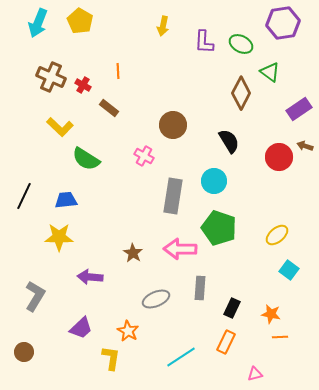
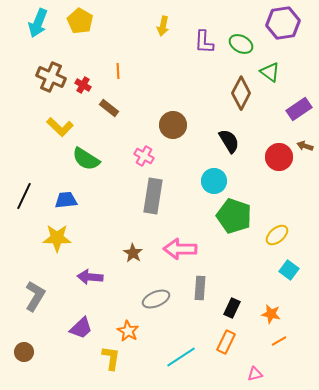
gray rectangle at (173, 196): moved 20 px left
green pentagon at (219, 228): moved 15 px right, 12 px up
yellow star at (59, 237): moved 2 px left, 1 px down
orange line at (280, 337): moved 1 px left, 4 px down; rotated 28 degrees counterclockwise
